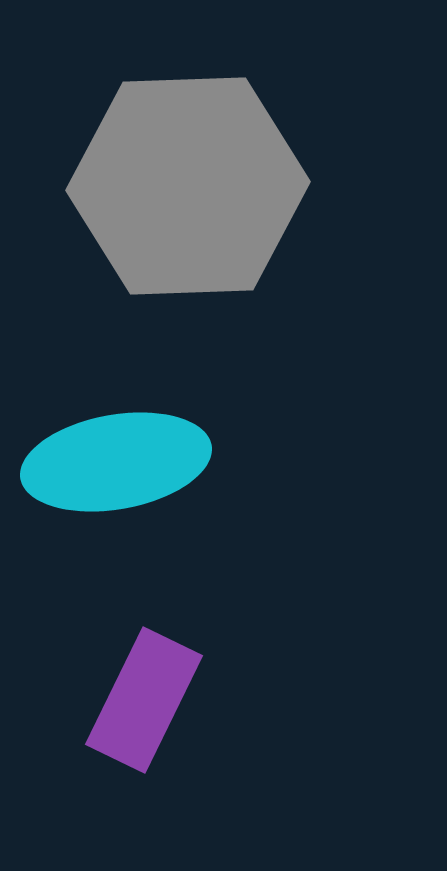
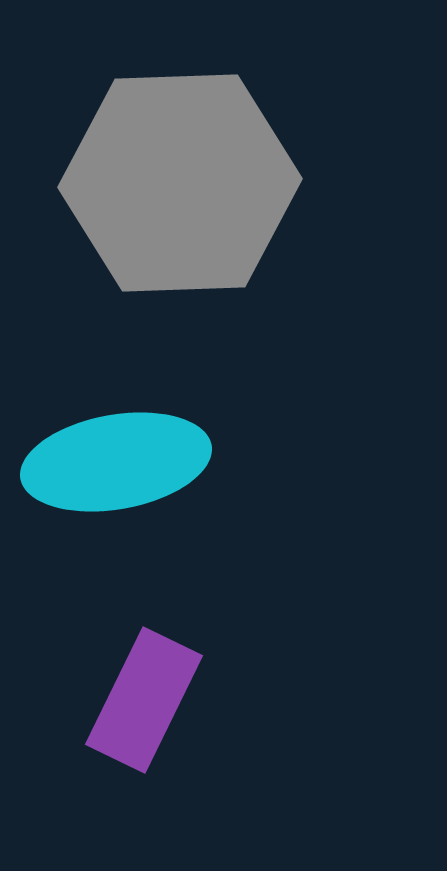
gray hexagon: moved 8 px left, 3 px up
